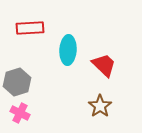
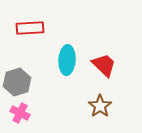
cyan ellipse: moved 1 px left, 10 px down
